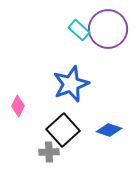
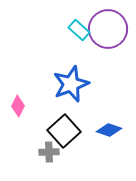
black square: moved 1 px right, 1 px down
